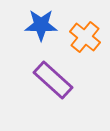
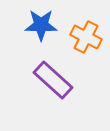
orange cross: moved 1 px right; rotated 12 degrees counterclockwise
